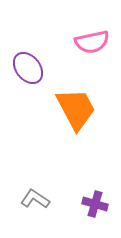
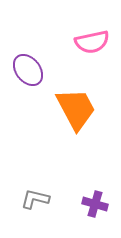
purple ellipse: moved 2 px down
gray L-shape: rotated 20 degrees counterclockwise
